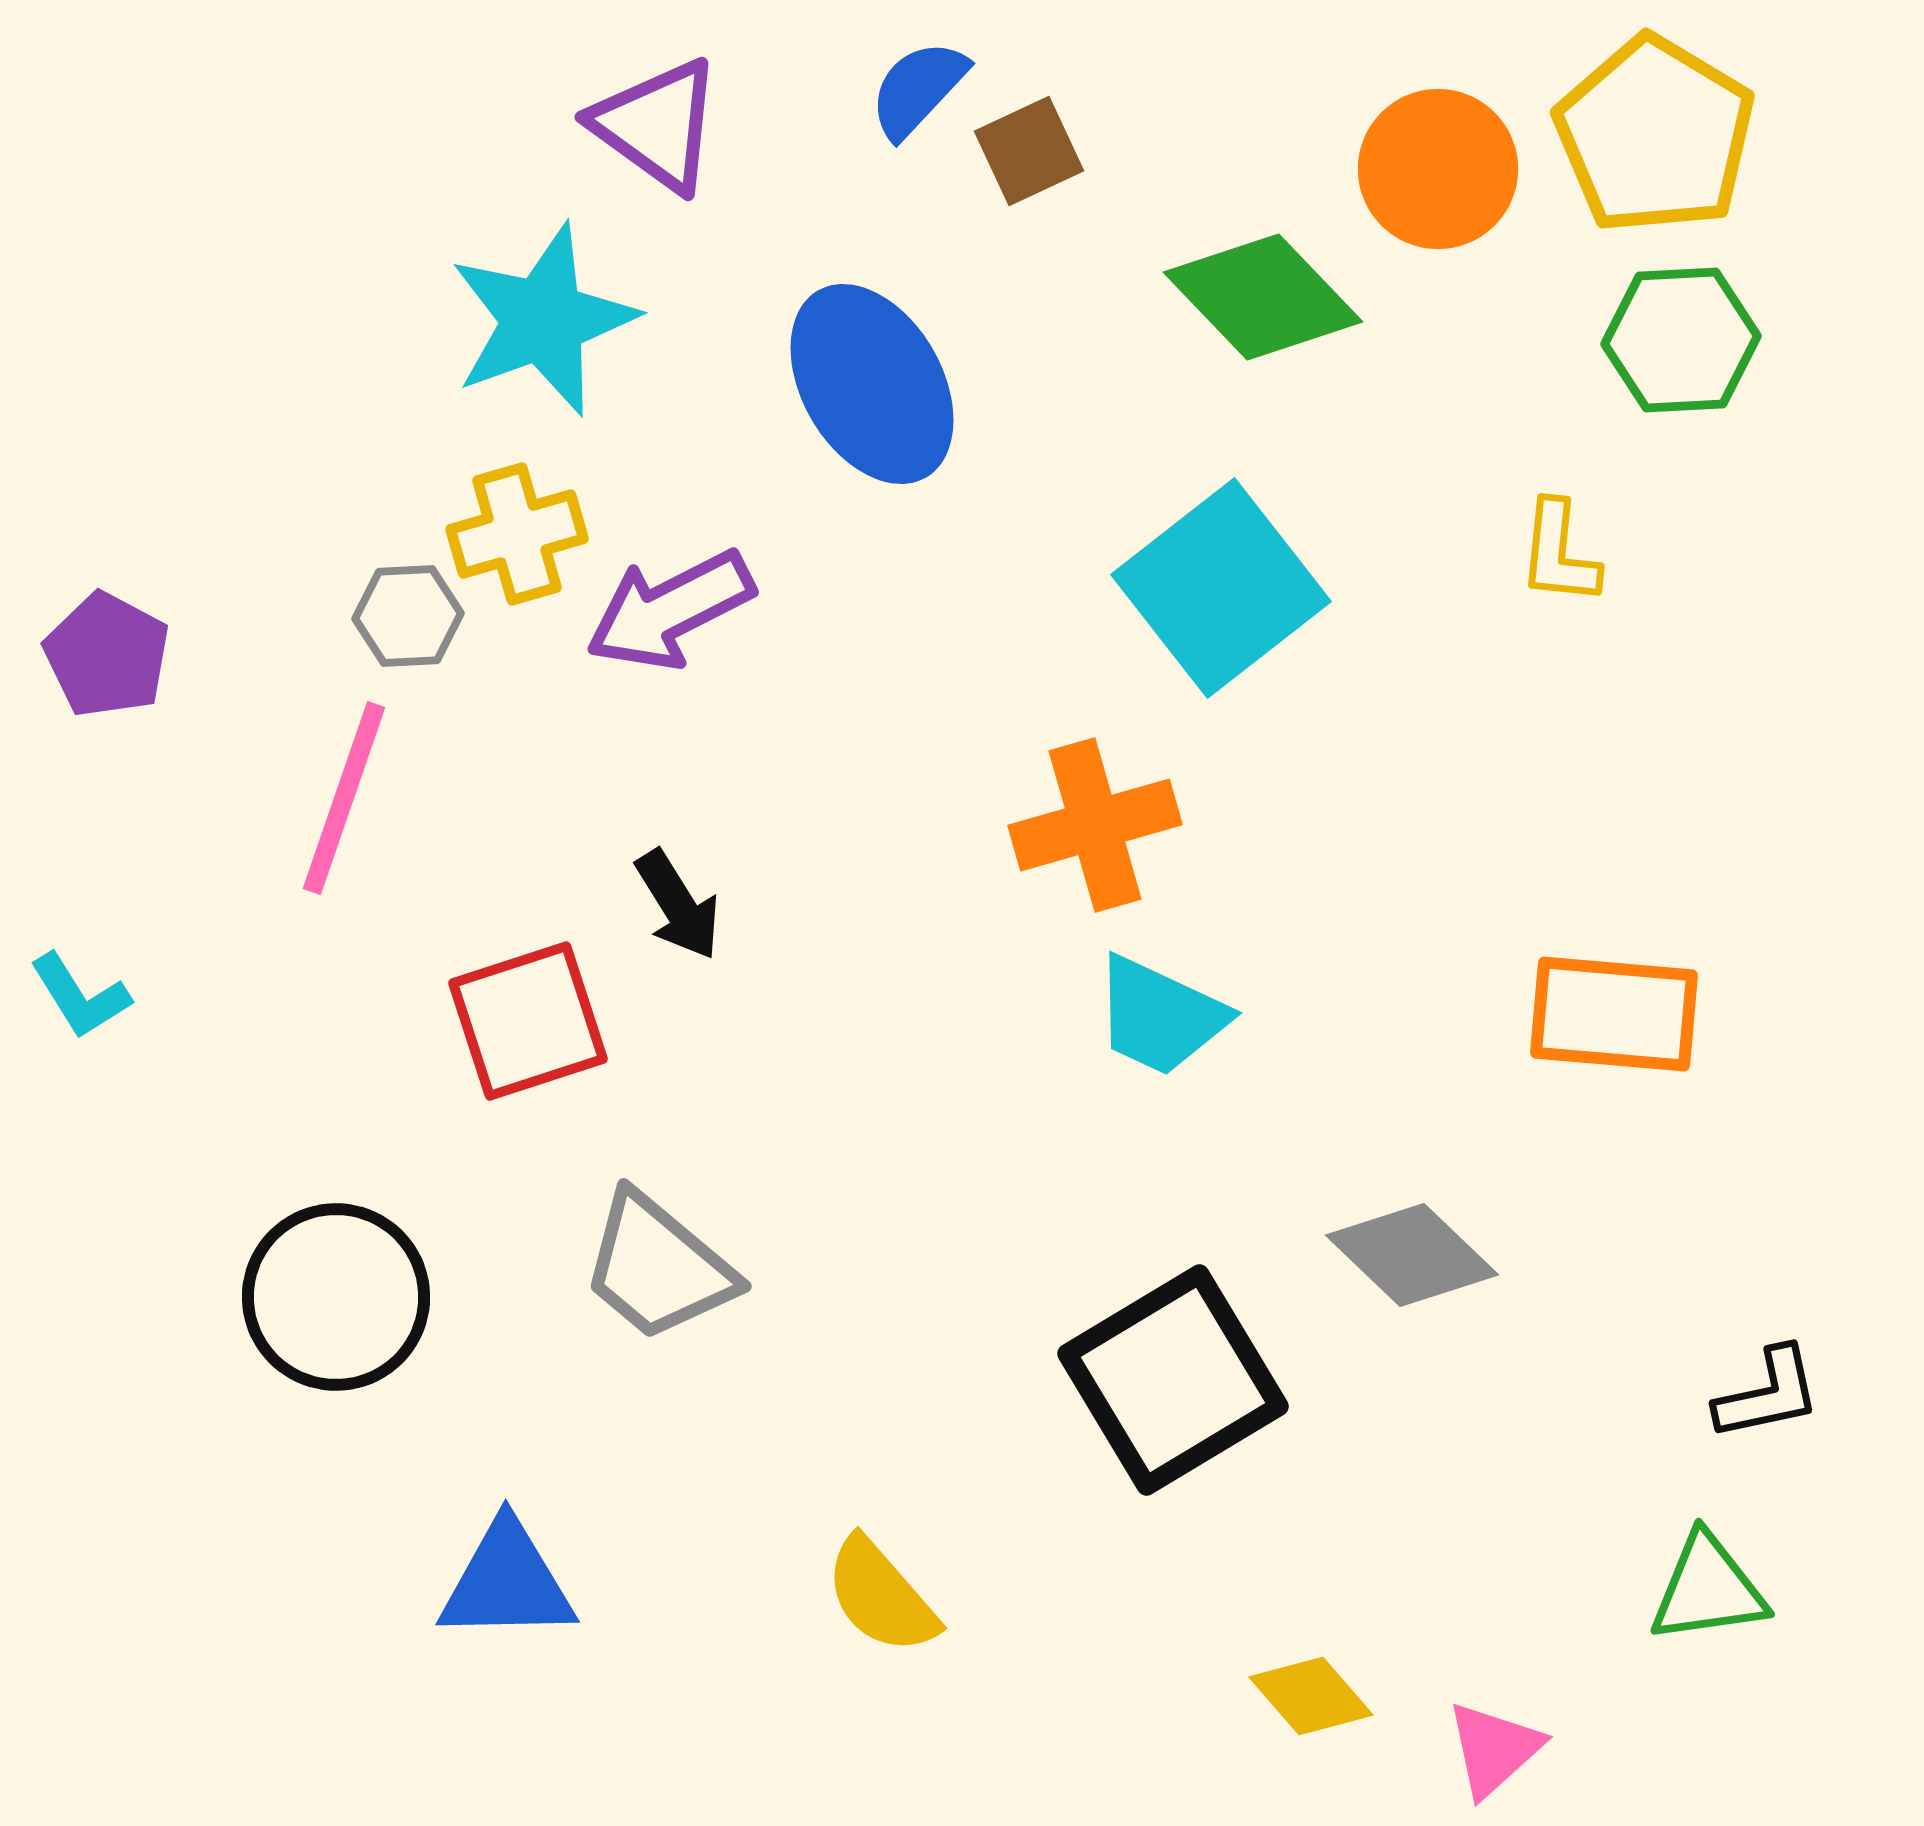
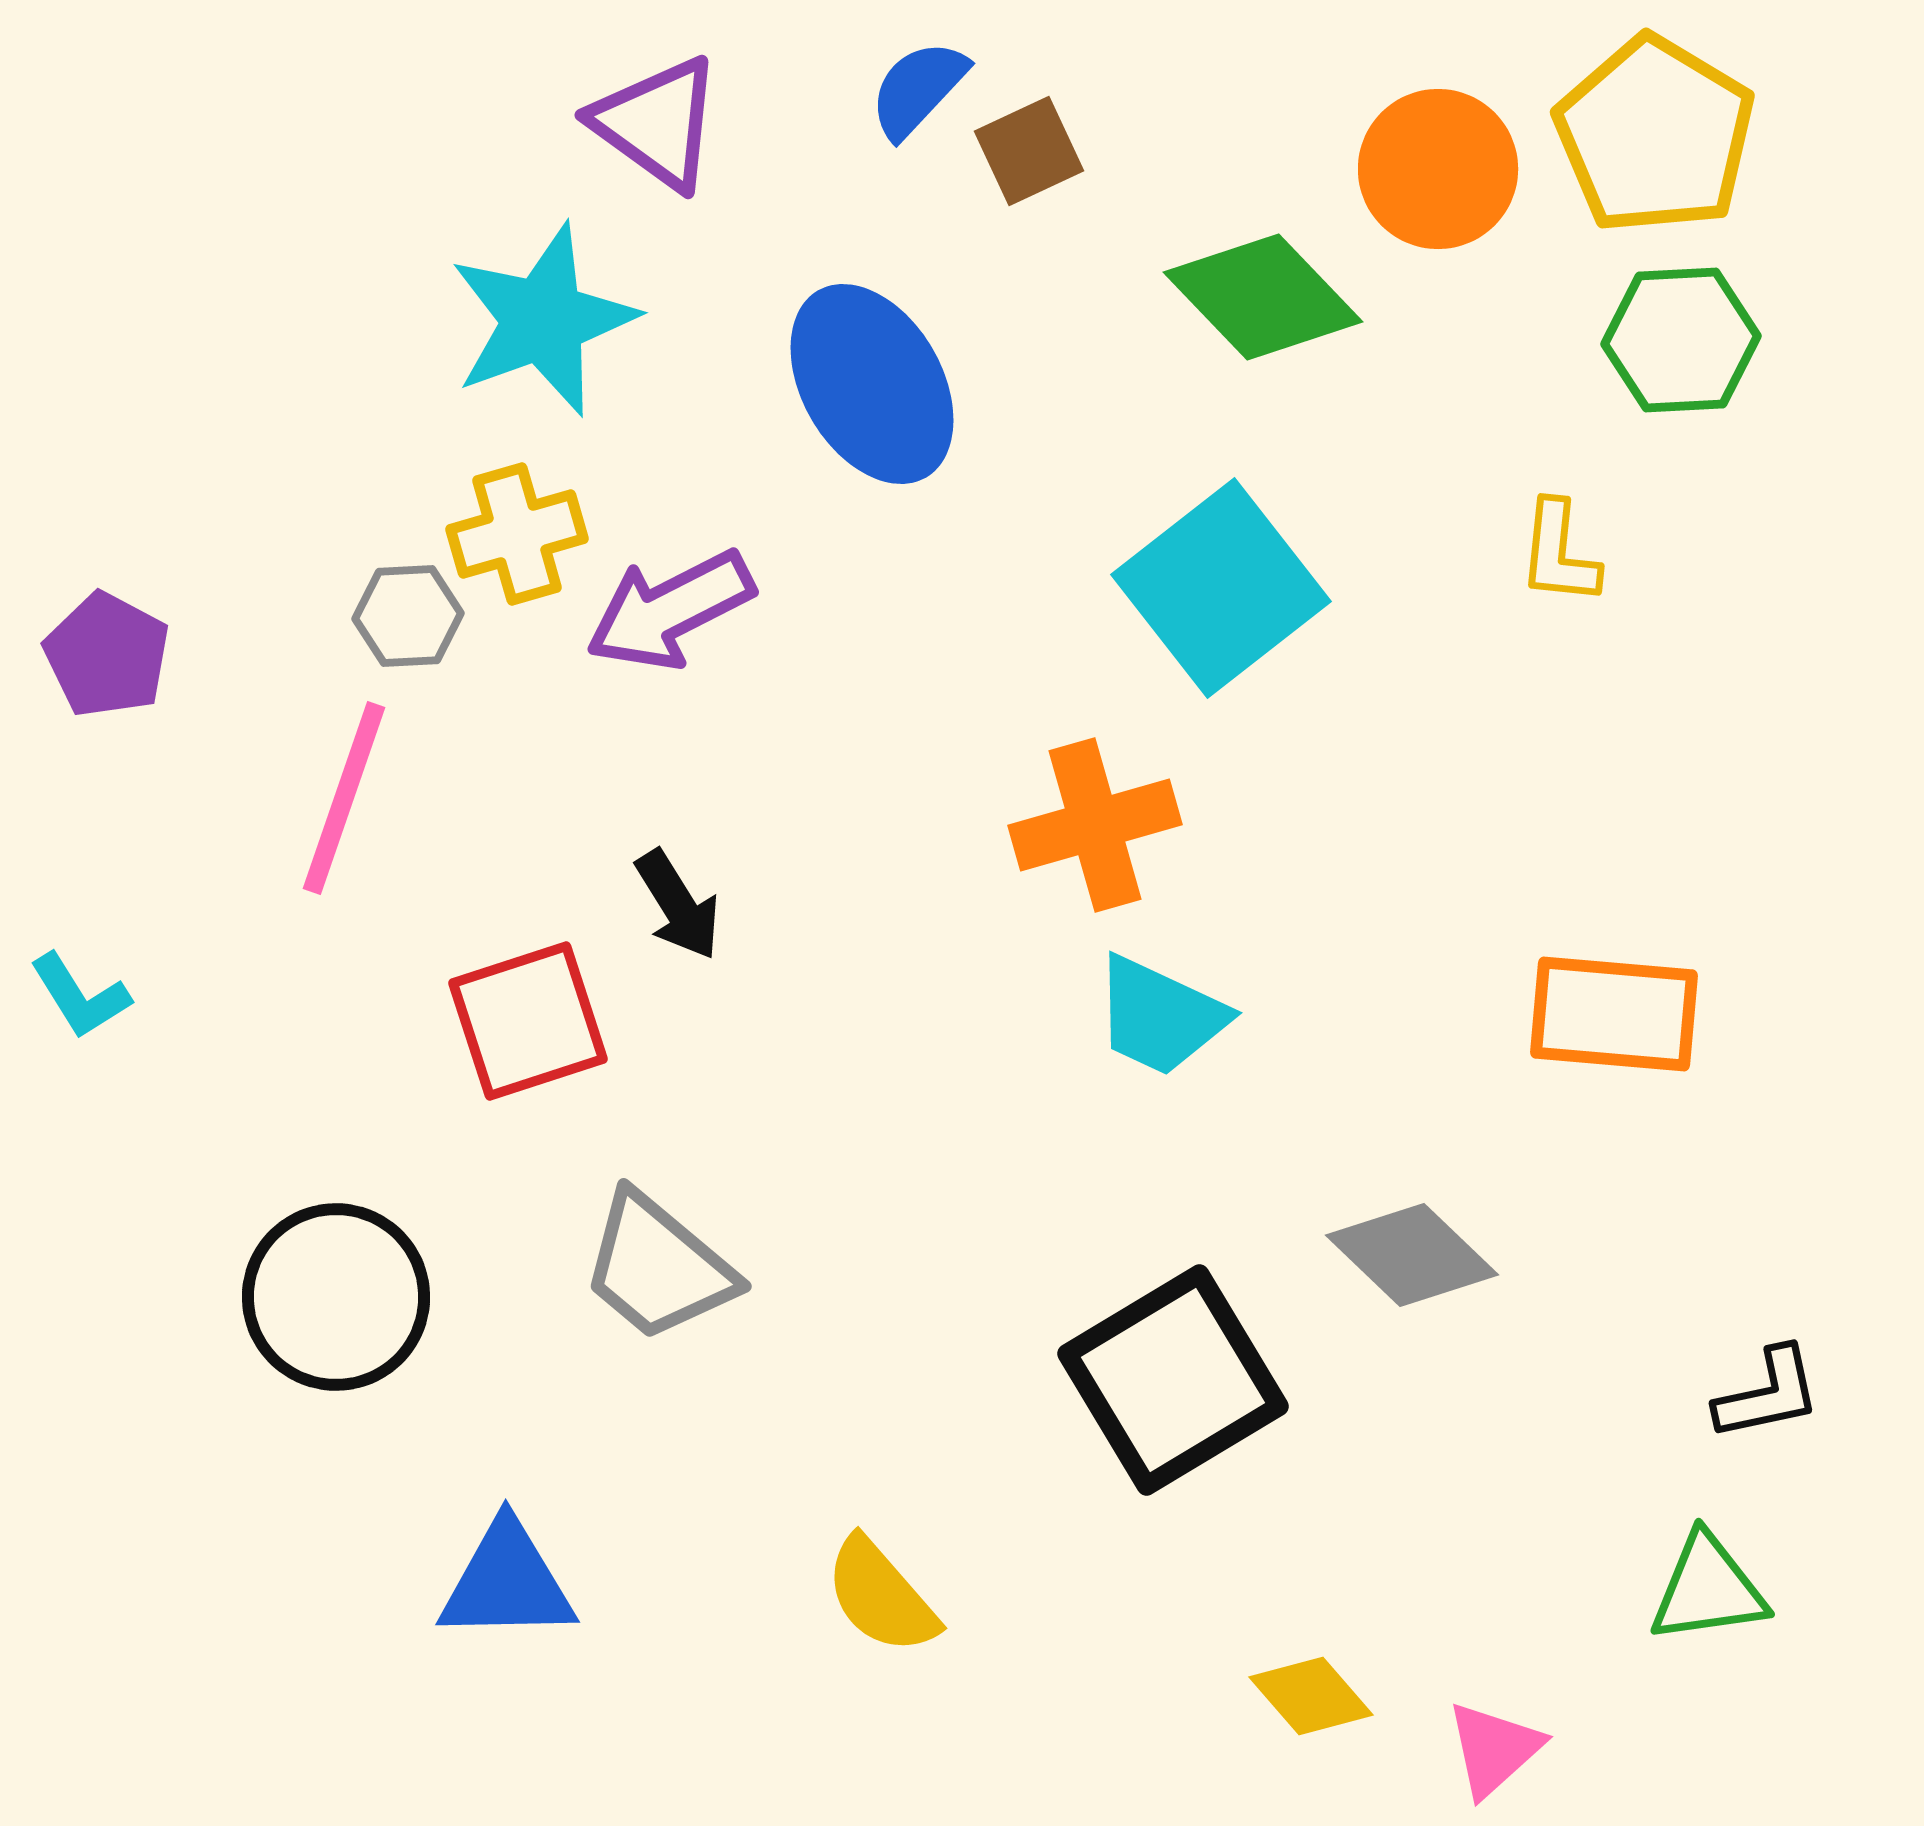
purple triangle: moved 2 px up
